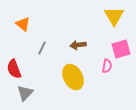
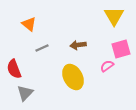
orange triangle: moved 6 px right
gray line: rotated 40 degrees clockwise
pink semicircle: rotated 136 degrees counterclockwise
